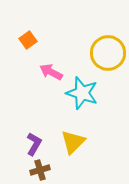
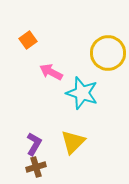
brown cross: moved 4 px left, 3 px up
